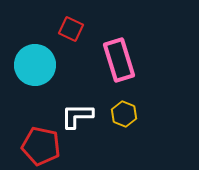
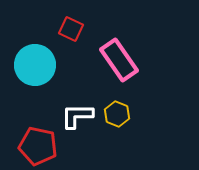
pink rectangle: rotated 18 degrees counterclockwise
yellow hexagon: moved 7 px left
red pentagon: moved 3 px left
